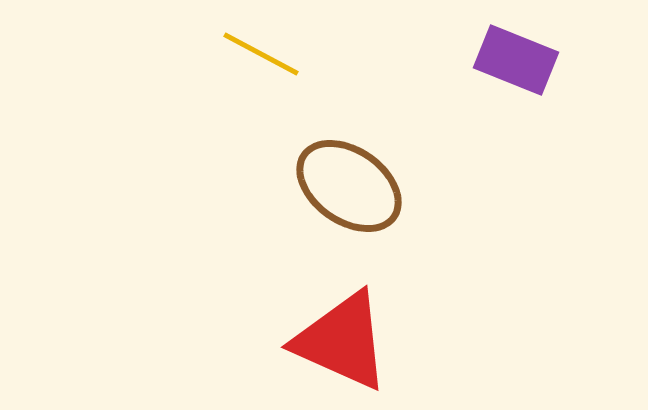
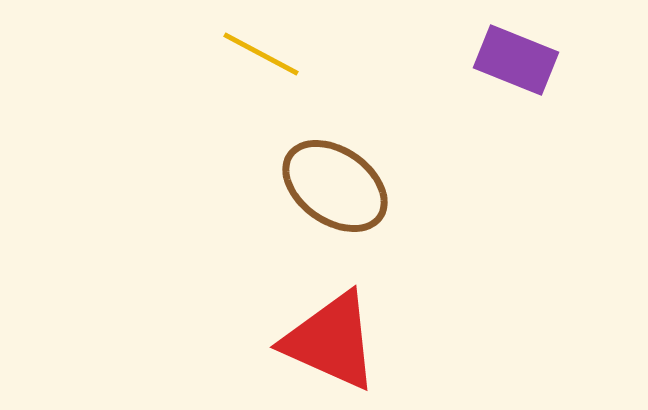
brown ellipse: moved 14 px left
red triangle: moved 11 px left
